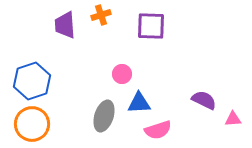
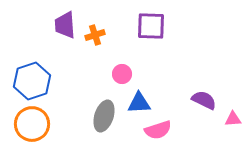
orange cross: moved 6 px left, 20 px down
